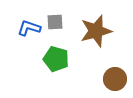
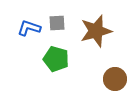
gray square: moved 2 px right, 1 px down
